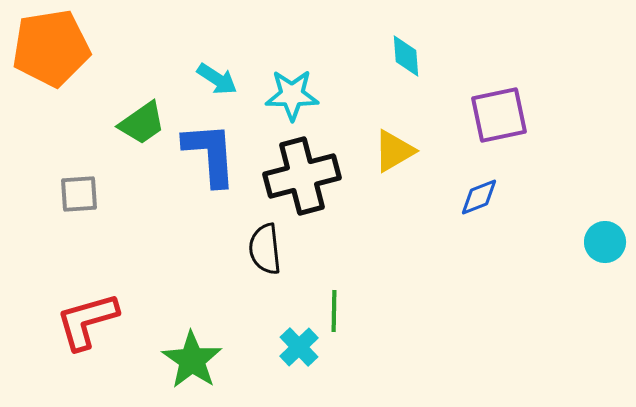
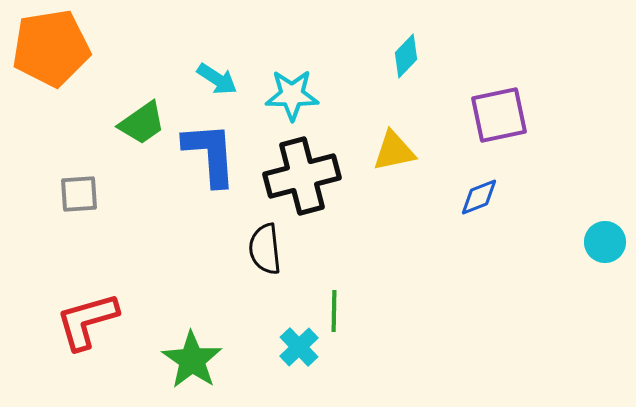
cyan diamond: rotated 48 degrees clockwise
yellow triangle: rotated 18 degrees clockwise
